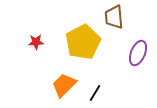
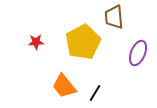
orange trapezoid: moved 1 px down; rotated 84 degrees counterclockwise
